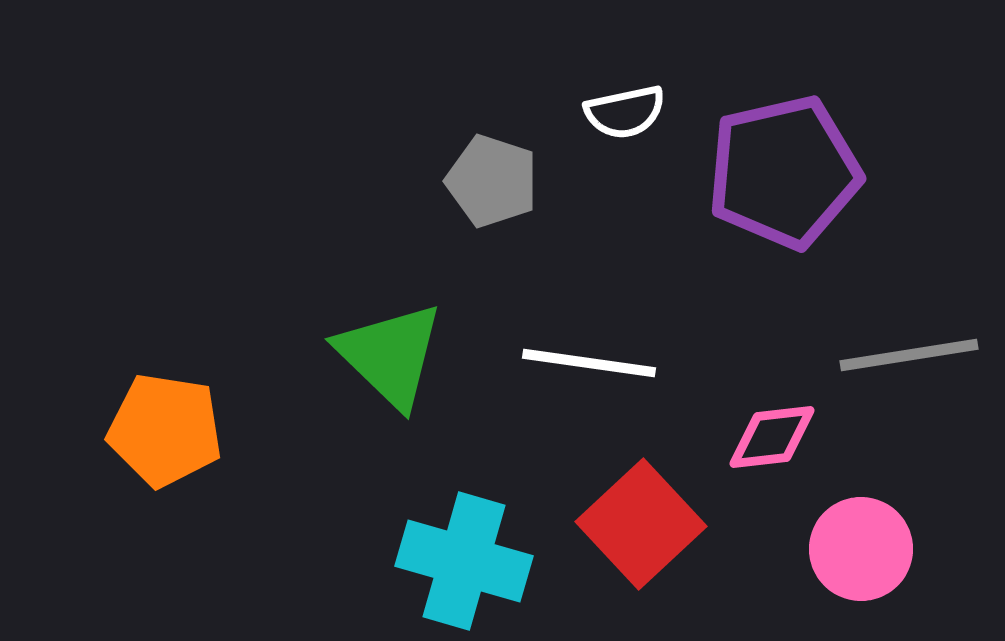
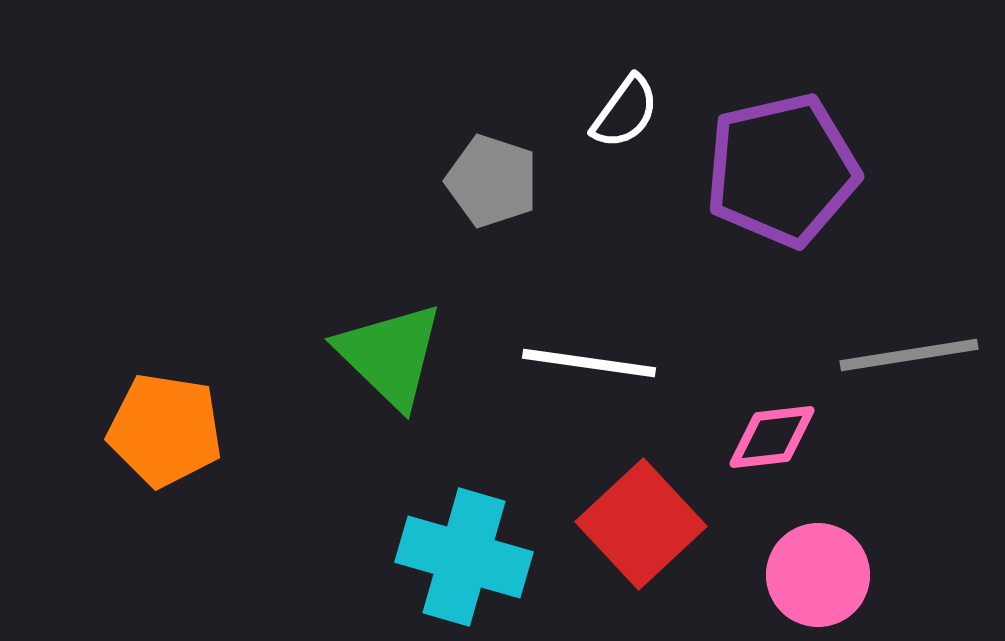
white semicircle: rotated 42 degrees counterclockwise
purple pentagon: moved 2 px left, 2 px up
pink circle: moved 43 px left, 26 px down
cyan cross: moved 4 px up
